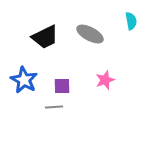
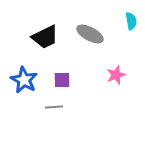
pink star: moved 11 px right, 5 px up
purple square: moved 6 px up
